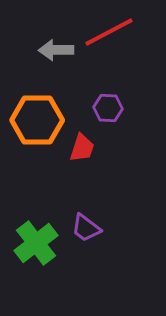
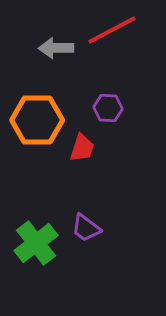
red line: moved 3 px right, 2 px up
gray arrow: moved 2 px up
